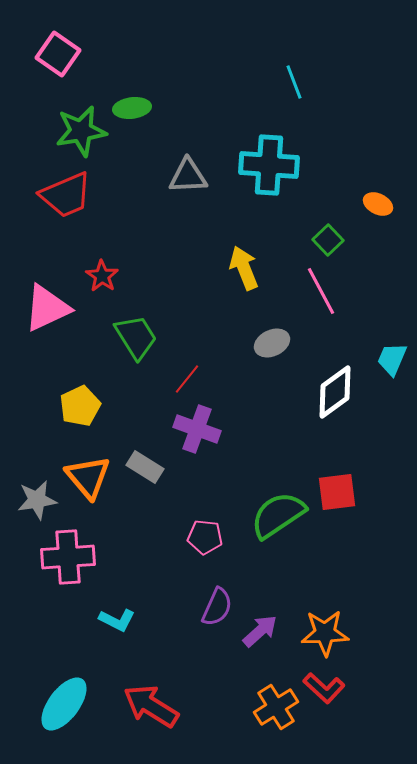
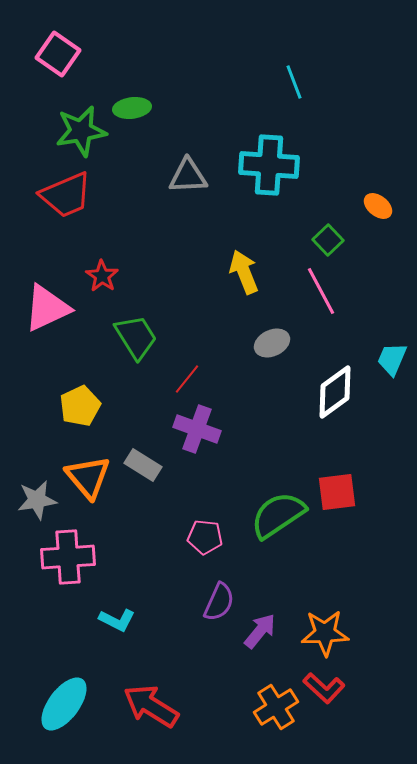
orange ellipse: moved 2 px down; rotated 12 degrees clockwise
yellow arrow: moved 4 px down
gray rectangle: moved 2 px left, 2 px up
purple semicircle: moved 2 px right, 5 px up
purple arrow: rotated 9 degrees counterclockwise
